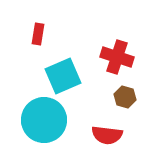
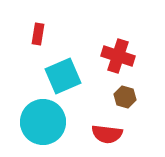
red cross: moved 1 px right, 1 px up
cyan circle: moved 1 px left, 2 px down
red semicircle: moved 1 px up
